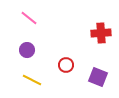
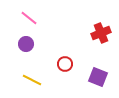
red cross: rotated 18 degrees counterclockwise
purple circle: moved 1 px left, 6 px up
red circle: moved 1 px left, 1 px up
